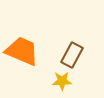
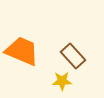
brown rectangle: moved 1 px right, 1 px down; rotated 70 degrees counterclockwise
